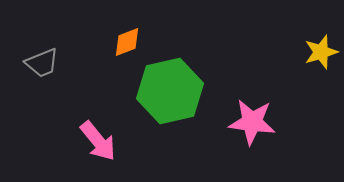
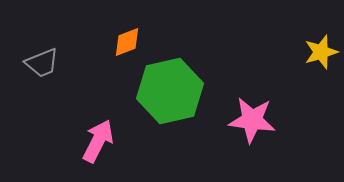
pink star: moved 2 px up
pink arrow: rotated 114 degrees counterclockwise
